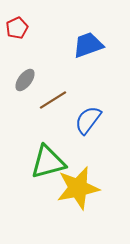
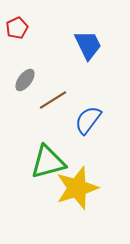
blue trapezoid: rotated 84 degrees clockwise
yellow star: moved 1 px left; rotated 6 degrees counterclockwise
